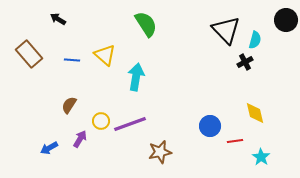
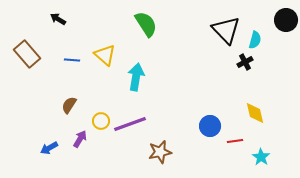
brown rectangle: moved 2 px left
